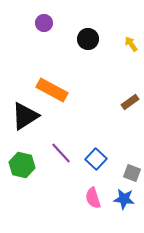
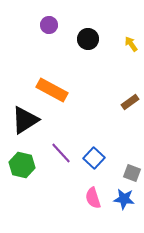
purple circle: moved 5 px right, 2 px down
black triangle: moved 4 px down
blue square: moved 2 px left, 1 px up
